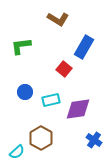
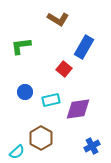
blue cross: moved 2 px left, 6 px down; rotated 28 degrees clockwise
